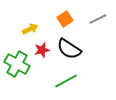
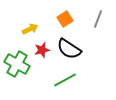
gray line: rotated 42 degrees counterclockwise
green line: moved 1 px left, 1 px up
